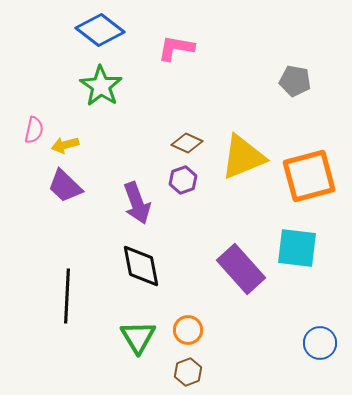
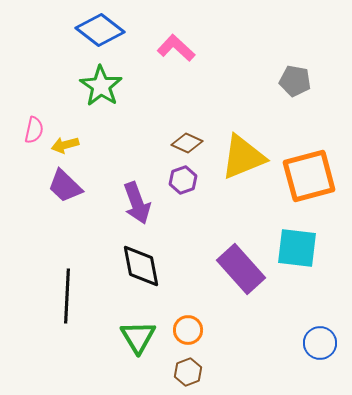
pink L-shape: rotated 33 degrees clockwise
